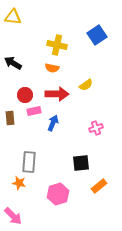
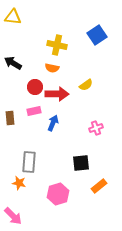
red circle: moved 10 px right, 8 px up
